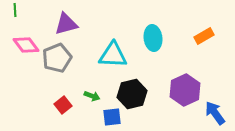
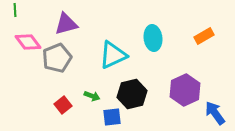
pink diamond: moved 2 px right, 3 px up
cyan triangle: rotated 28 degrees counterclockwise
